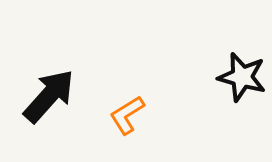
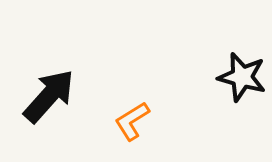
orange L-shape: moved 5 px right, 6 px down
